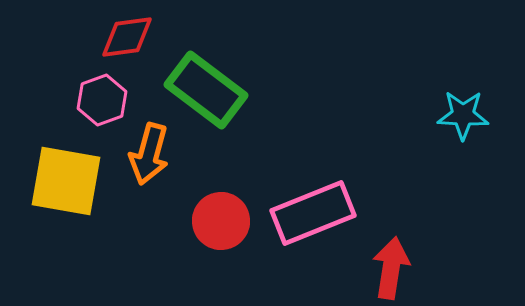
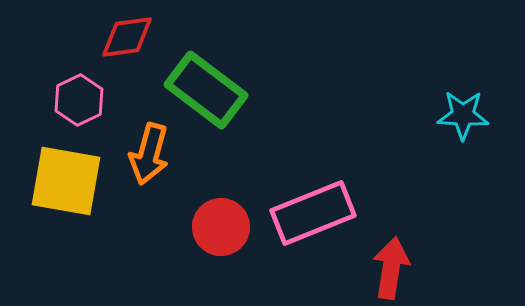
pink hexagon: moved 23 px left; rotated 6 degrees counterclockwise
red circle: moved 6 px down
